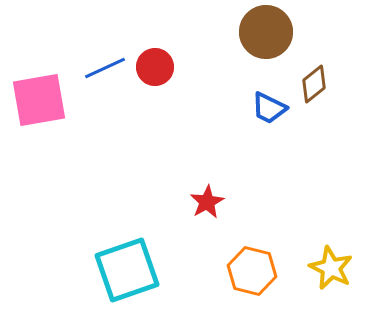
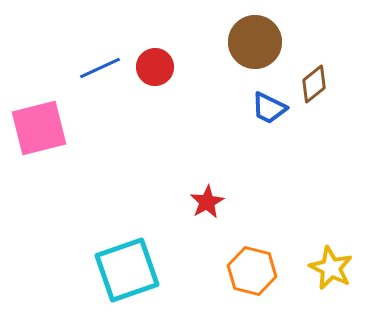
brown circle: moved 11 px left, 10 px down
blue line: moved 5 px left
pink square: moved 28 px down; rotated 4 degrees counterclockwise
